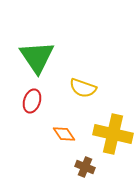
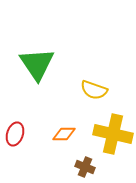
green triangle: moved 7 px down
yellow semicircle: moved 11 px right, 2 px down
red ellipse: moved 17 px left, 33 px down
orange diamond: rotated 55 degrees counterclockwise
